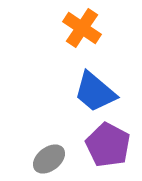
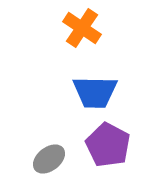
blue trapezoid: rotated 39 degrees counterclockwise
